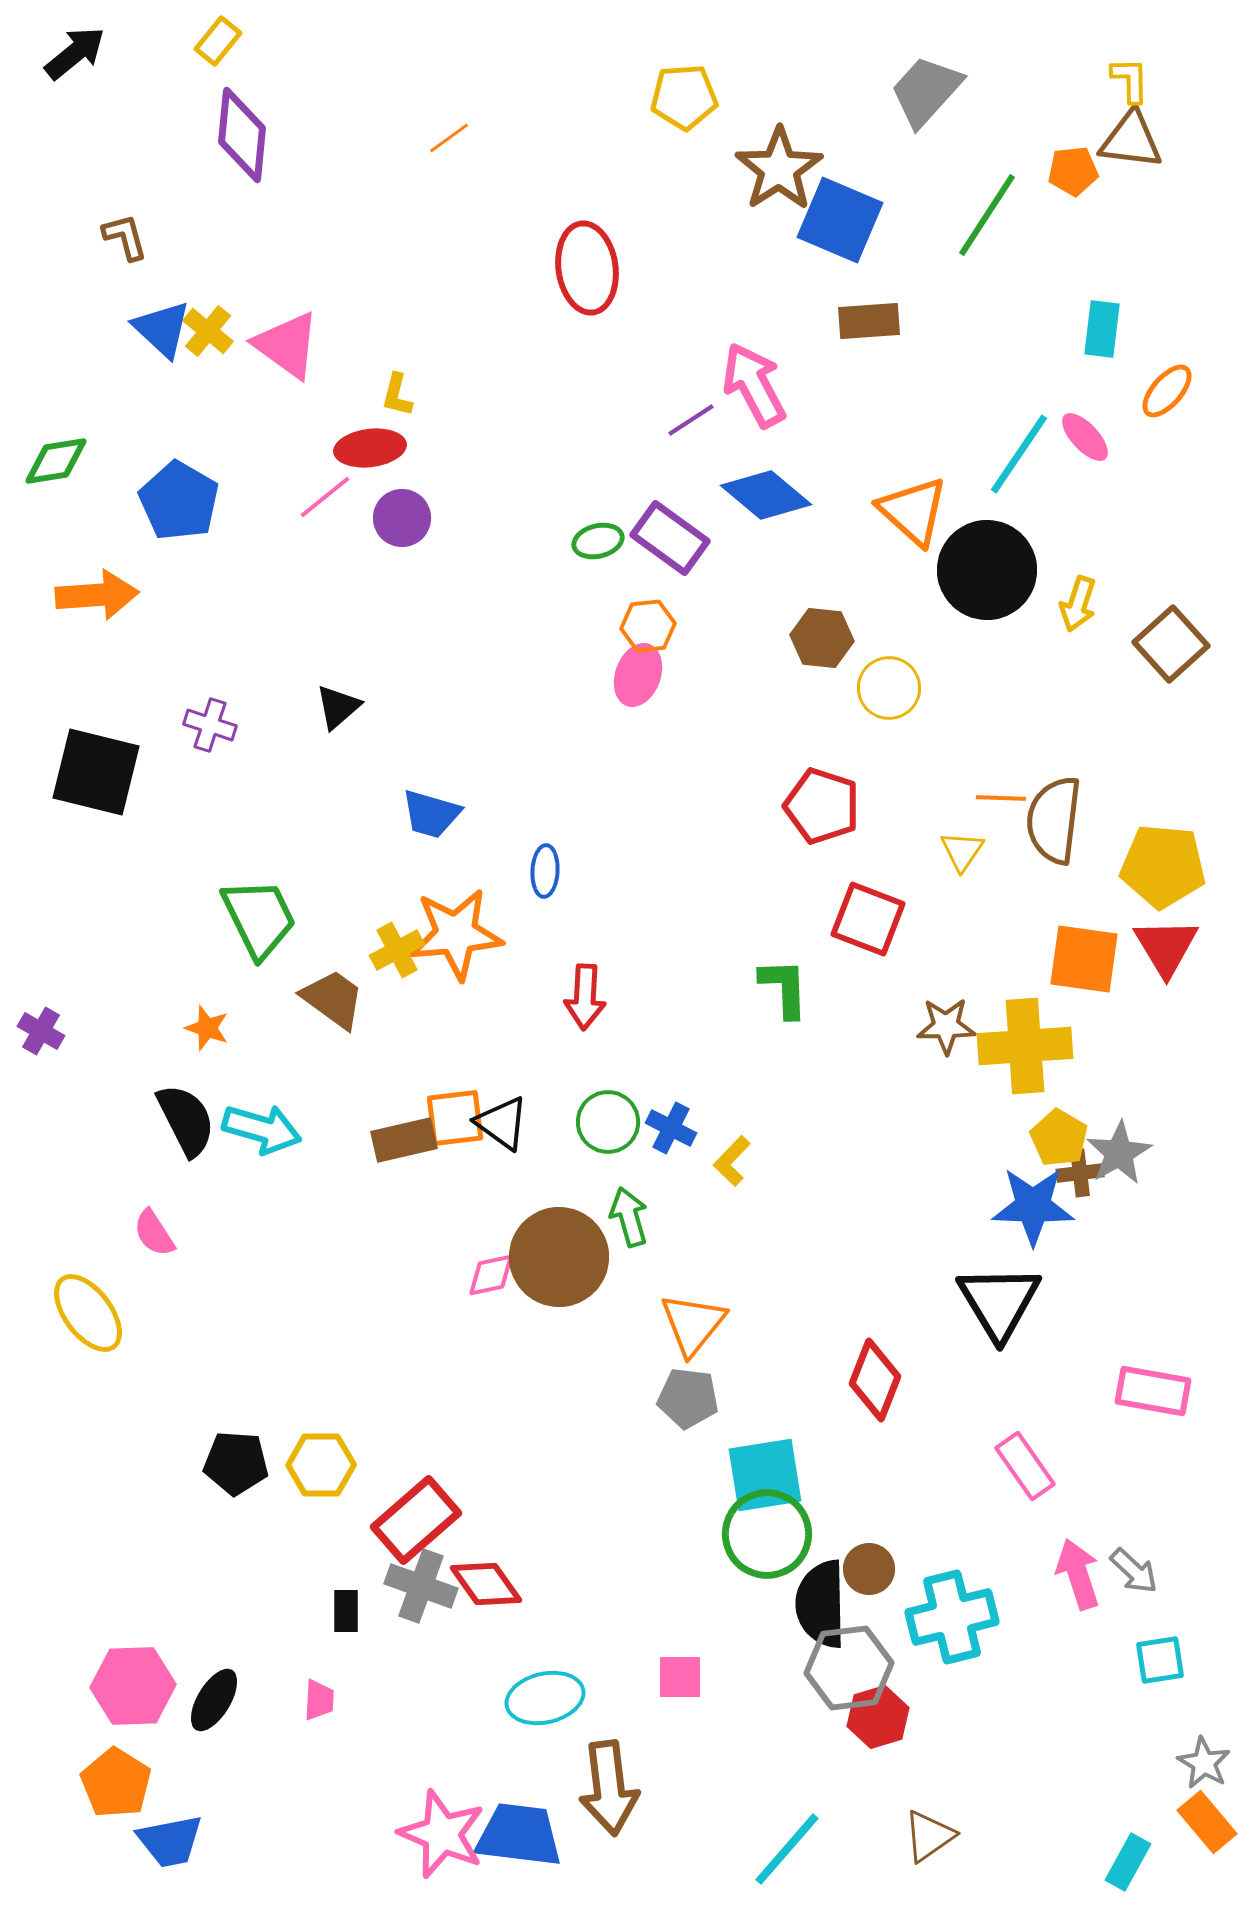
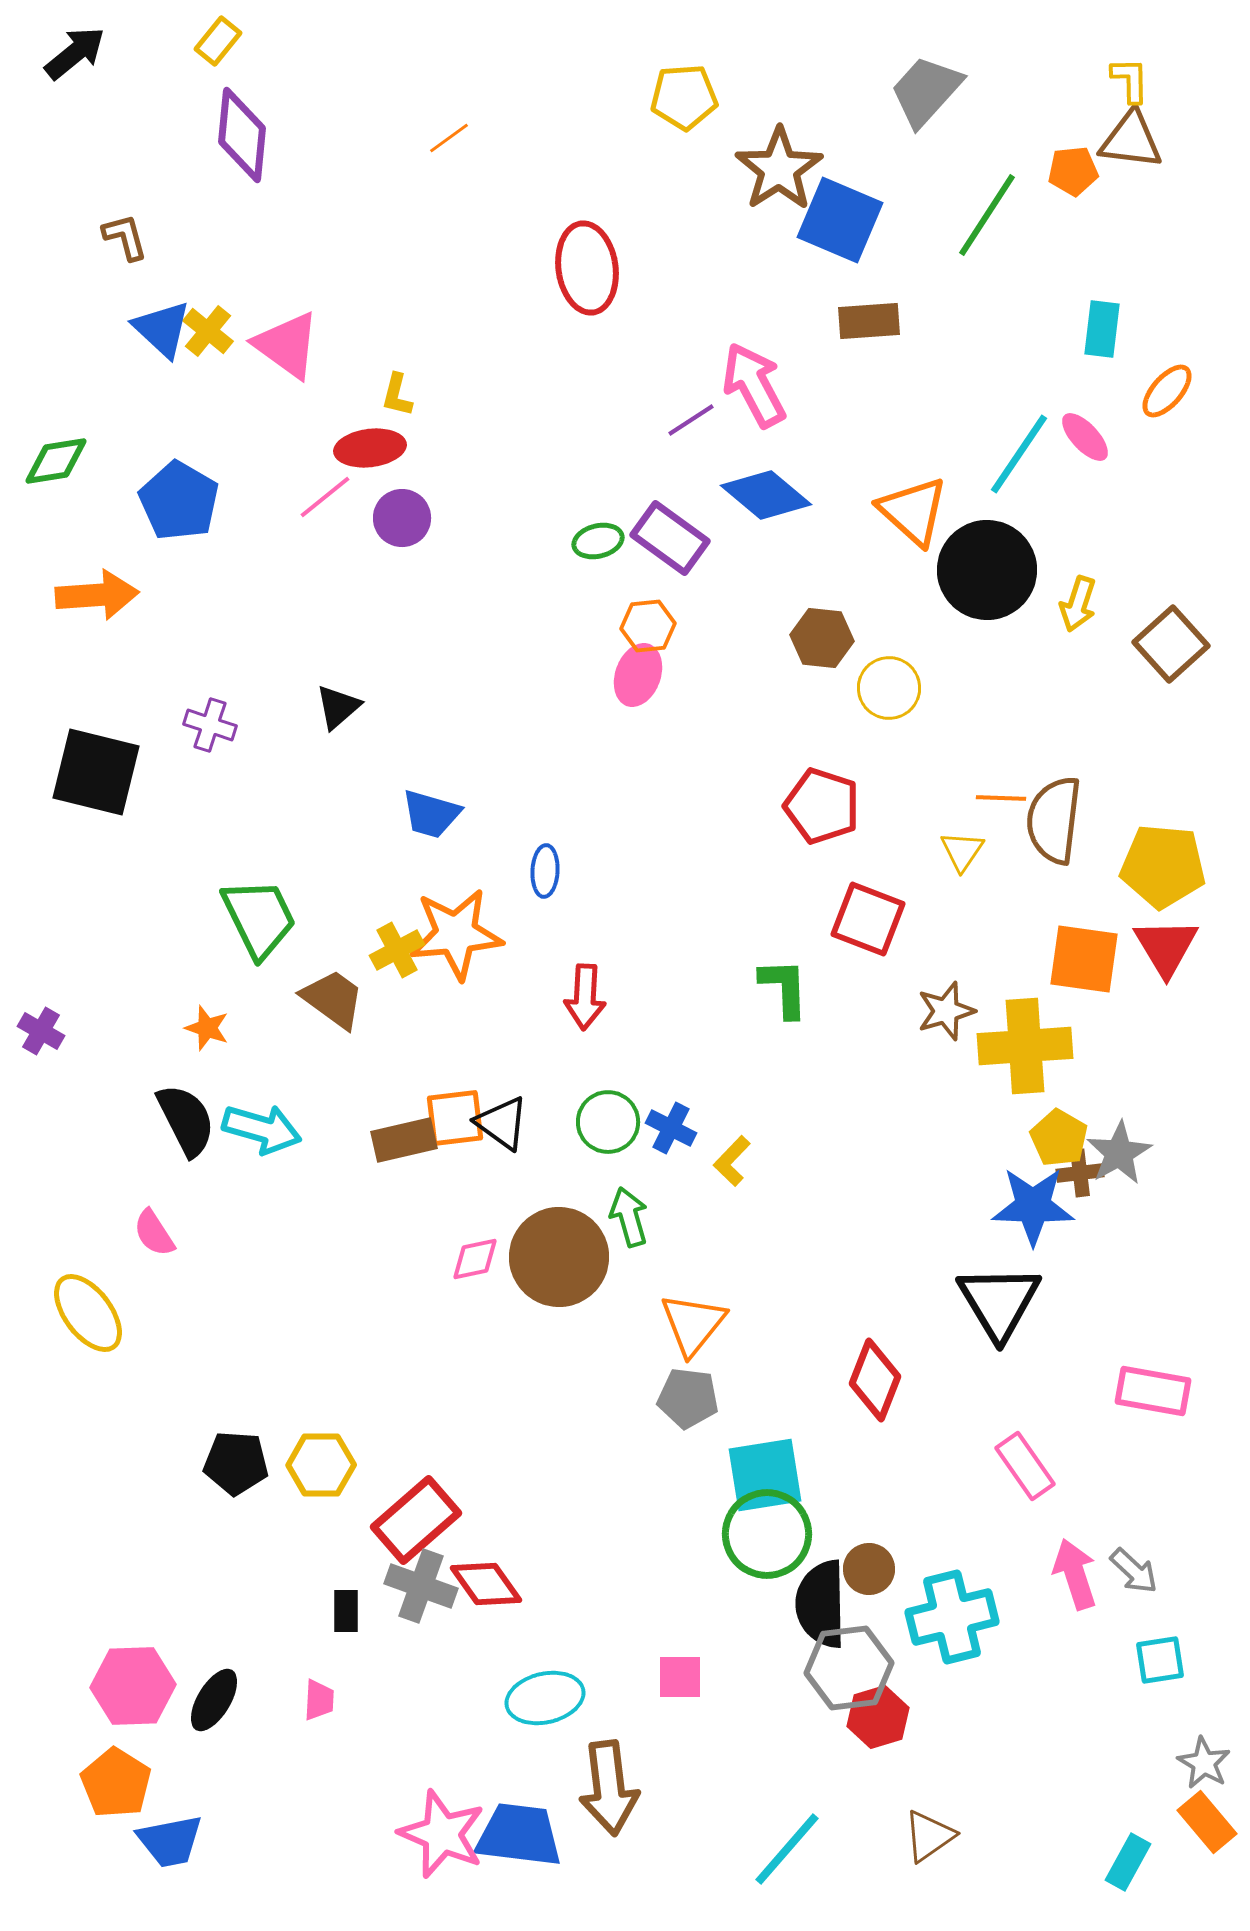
brown star at (946, 1026): moved 15 px up; rotated 16 degrees counterclockwise
pink diamond at (491, 1275): moved 16 px left, 16 px up
pink arrow at (1078, 1574): moved 3 px left
